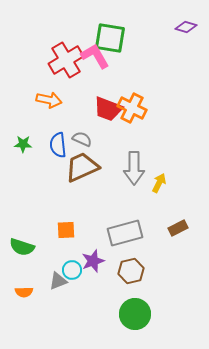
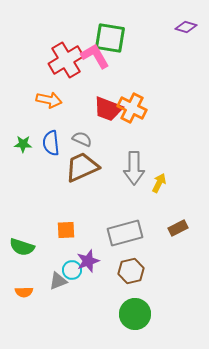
blue semicircle: moved 7 px left, 2 px up
purple star: moved 5 px left
